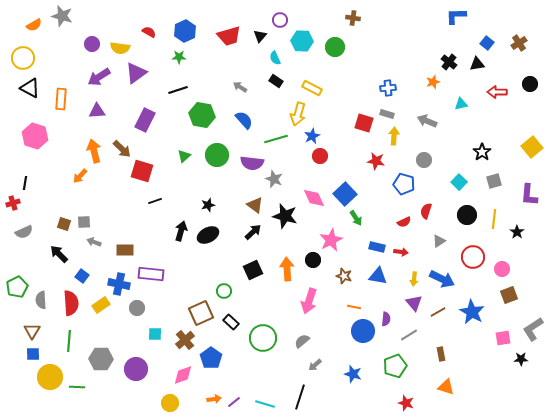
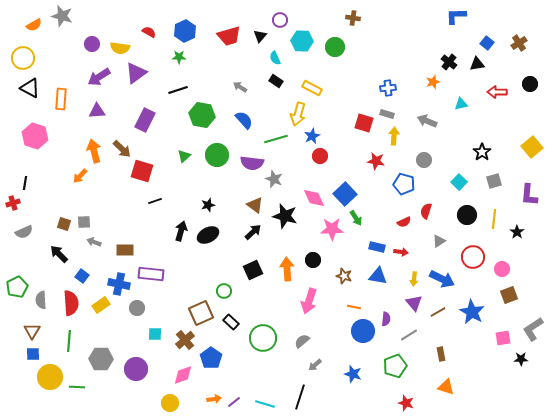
pink star at (331, 240): moved 1 px right, 11 px up; rotated 25 degrees clockwise
